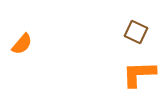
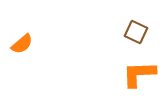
orange semicircle: rotated 10 degrees clockwise
